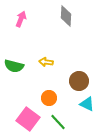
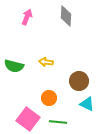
pink arrow: moved 6 px right, 2 px up
green line: rotated 42 degrees counterclockwise
